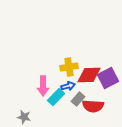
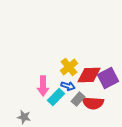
yellow cross: rotated 30 degrees counterclockwise
blue arrow: rotated 32 degrees clockwise
red semicircle: moved 3 px up
